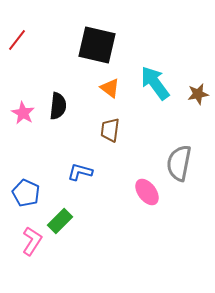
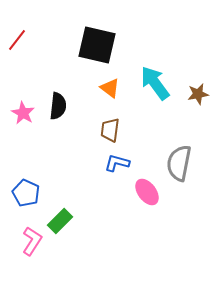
blue L-shape: moved 37 px right, 9 px up
